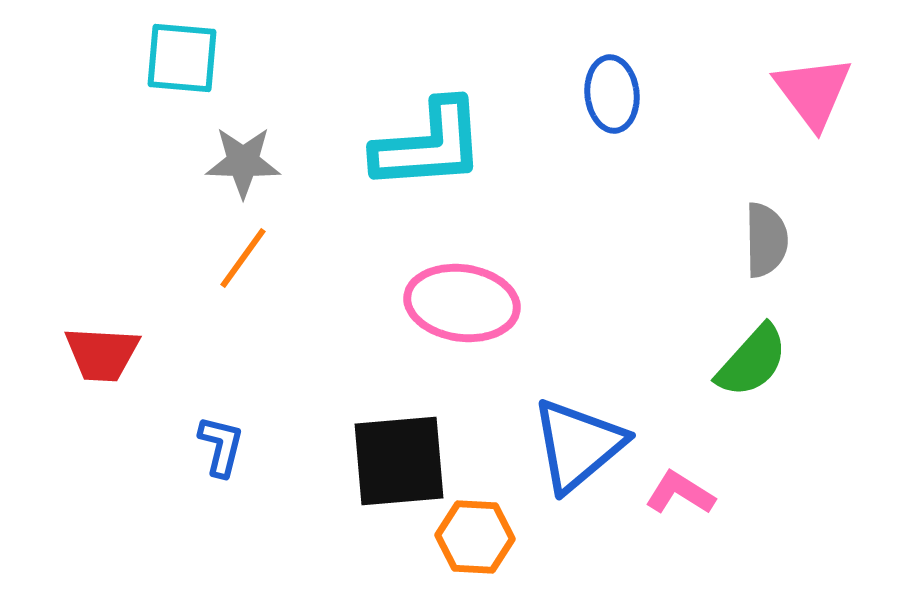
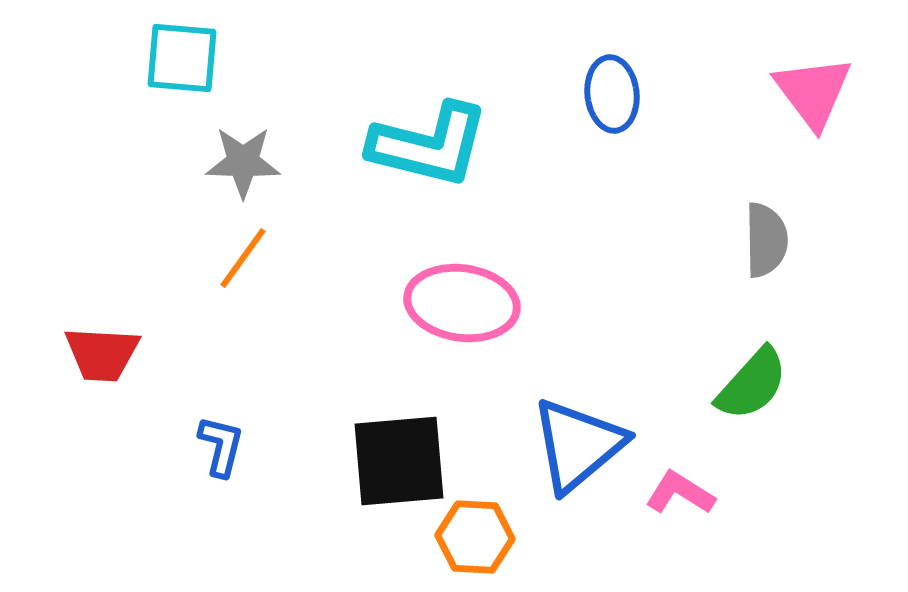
cyan L-shape: rotated 18 degrees clockwise
green semicircle: moved 23 px down
